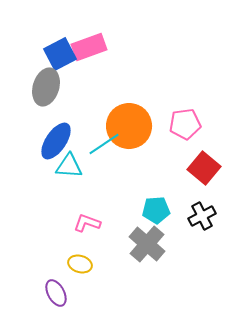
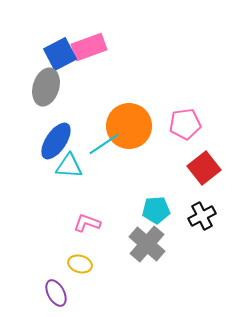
red square: rotated 12 degrees clockwise
